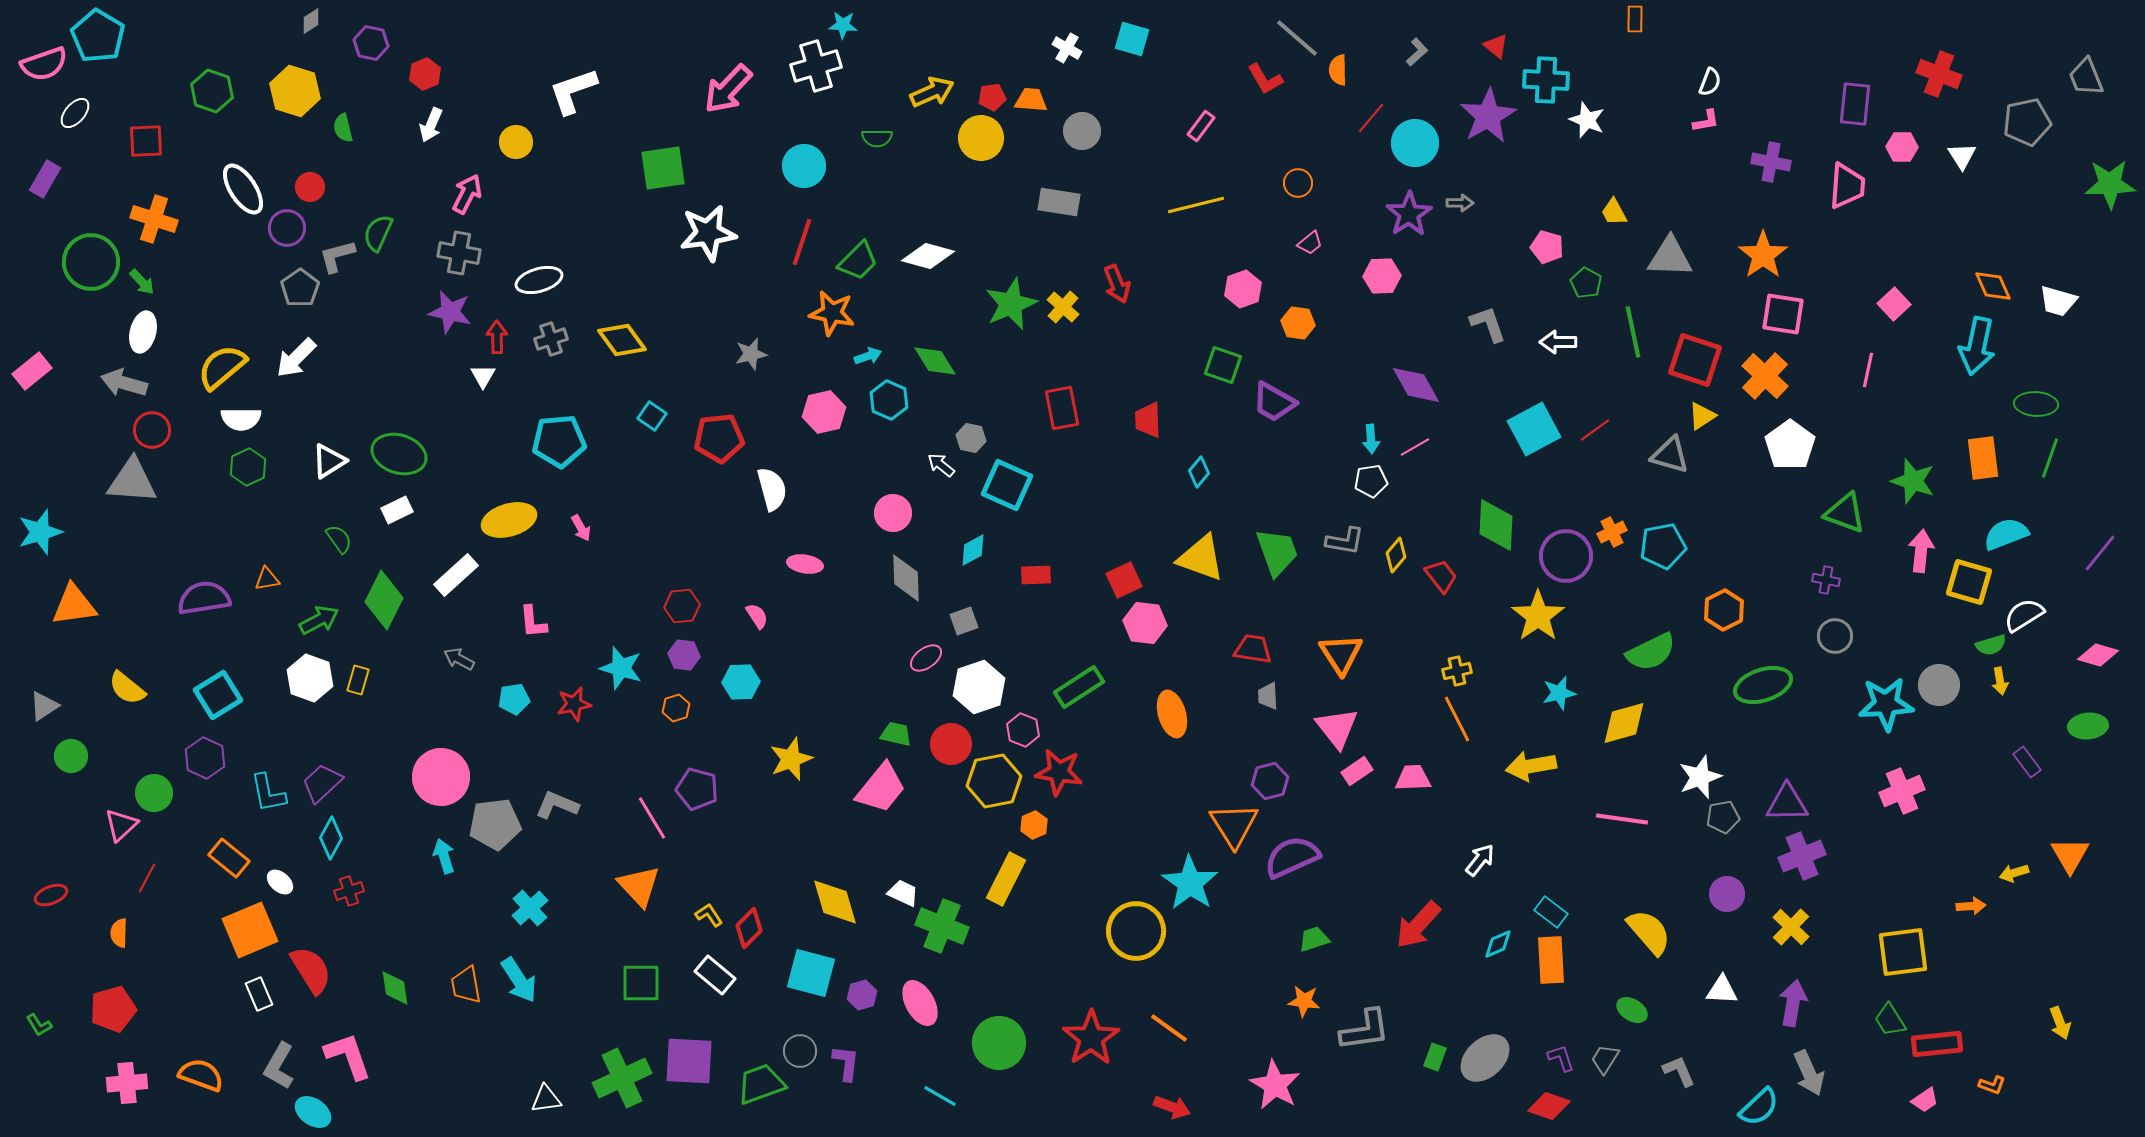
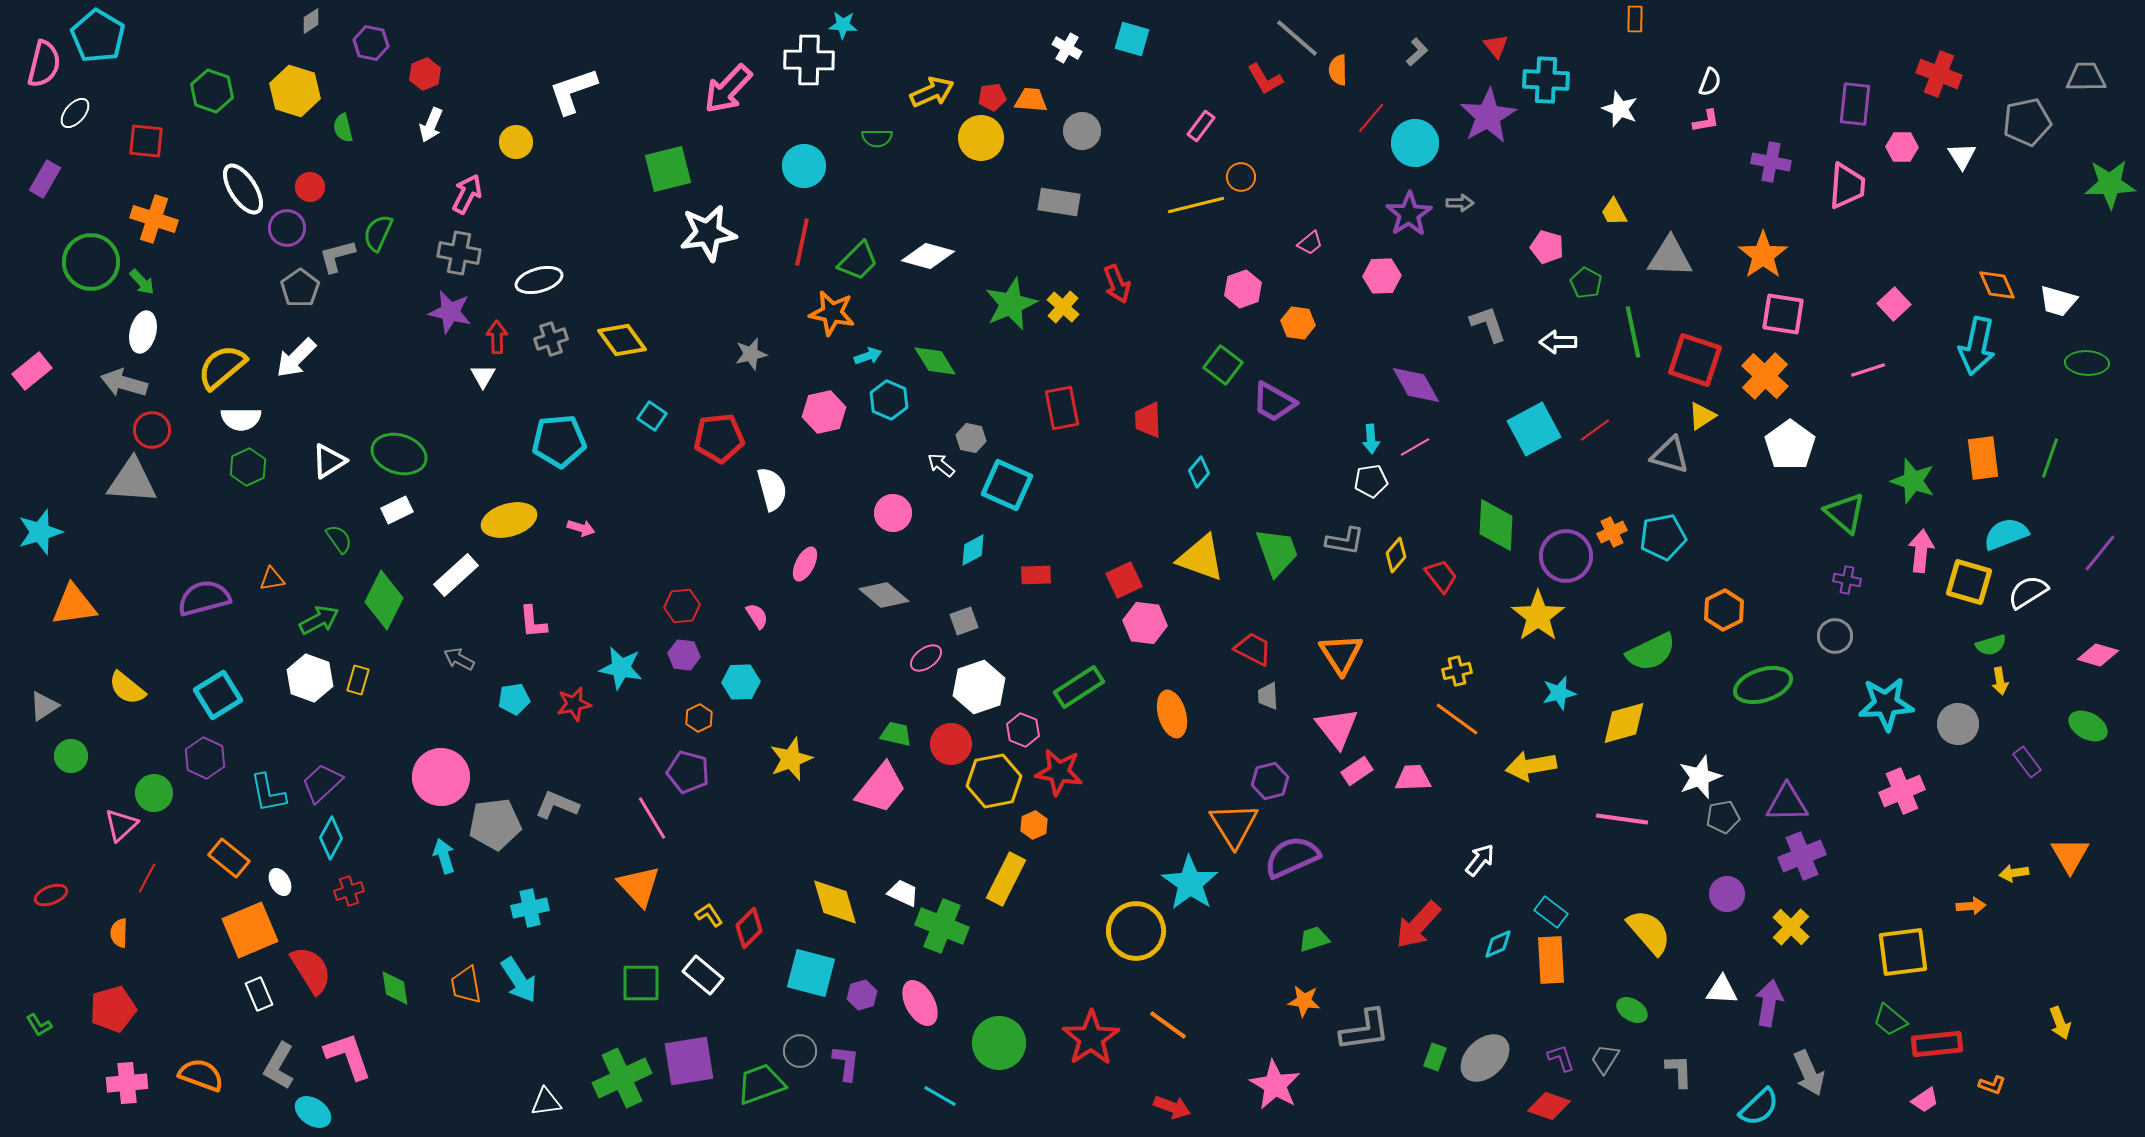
red triangle at (1496, 46): rotated 12 degrees clockwise
pink semicircle at (44, 64): rotated 57 degrees counterclockwise
white cross at (816, 66): moved 7 px left, 6 px up; rotated 18 degrees clockwise
gray trapezoid at (2086, 77): rotated 111 degrees clockwise
white star at (1587, 120): moved 33 px right, 11 px up
red square at (146, 141): rotated 9 degrees clockwise
green square at (663, 168): moved 5 px right, 1 px down; rotated 6 degrees counterclockwise
orange circle at (1298, 183): moved 57 px left, 6 px up
red line at (802, 242): rotated 6 degrees counterclockwise
orange diamond at (1993, 286): moved 4 px right, 1 px up
green square at (1223, 365): rotated 18 degrees clockwise
pink line at (1868, 370): rotated 60 degrees clockwise
green ellipse at (2036, 404): moved 51 px right, 41 px up
green triangle at (1845, 513): rotated 21 degrees clockwise
pink arrow at (581, 528): rotated 44 degrees counterclockwise
cyan pentagon at (1663, 546): moved 9 px up
pink ellipse at (805, 564): rotated 72 degrees counterclockwise
gray diamond at (906, 578): moved 22 px left, 17 px down; rotated 48 degrees counterclockwise
orange triangle at (267, 579): moved 5 px right
purple cross at (1826, 580): moved 21 px right
purple semicircle at (204, 598): rotated 6 degrees counterclockwise
white semicircle at (2024, 615): moved 4 px right, 23 px up
red trapezoid at (1253, 649): rotated 18 degrees clockwise
cyan star at (621, 668): rotated 6 degrees counterclockwise
gray circle at (1939, 685): moved 19 px right, 39 px down
orange hexagon at (676, 708): moved 23 px right, 10 px down; rotated 8 degrees counterclockwise
orange line at (1457, 719): rotated 27 degrees counterclockwise
green ellipse at (2088, 726): rotated 33 degrees clockwise
purple pentagon at (697, 789): moved 9 px left, 17 px up
yellow arrow at (2014, 873): rotated 8 degrees clockwise
white ellipse at (280, 882): rotated 20 degrees clockwise
cyan cross at (530, 908): rotated 30 degrees clockwise
white rectangle at (715, 975): moved 12 px left
purple arrow at (1793, 1003): moved 24 px left
green trapezoid at (1890, 1020): rotated 18 degrees counterclockwise
orange line at (1169, 1028): moved 1 px left, 3 px up
purple square at (689, 1061): rotated 12 degrees counterclockwise
gray L-shape at (1679, 1071): rotated 21 degrees clockwise
white triangle at (546, 1099): moved 3 px down
